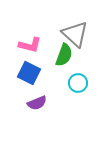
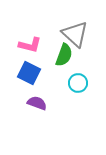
purple semicircle: rotated 138 degrees counterclockwise
